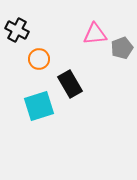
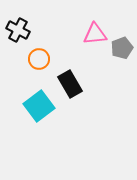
black cross: moved 1 px right
cyan square: rotated 20 degrees counterclockwise
